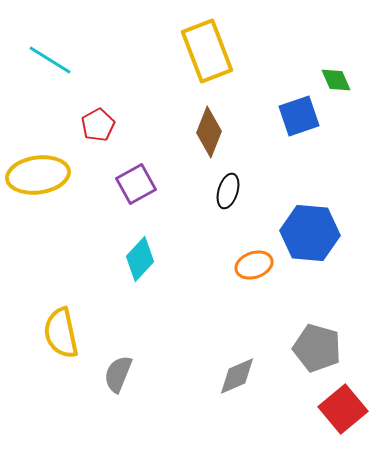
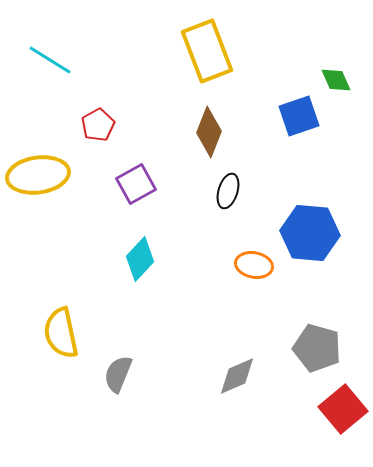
orange ellipse: rotated 30 degrees clockwise
